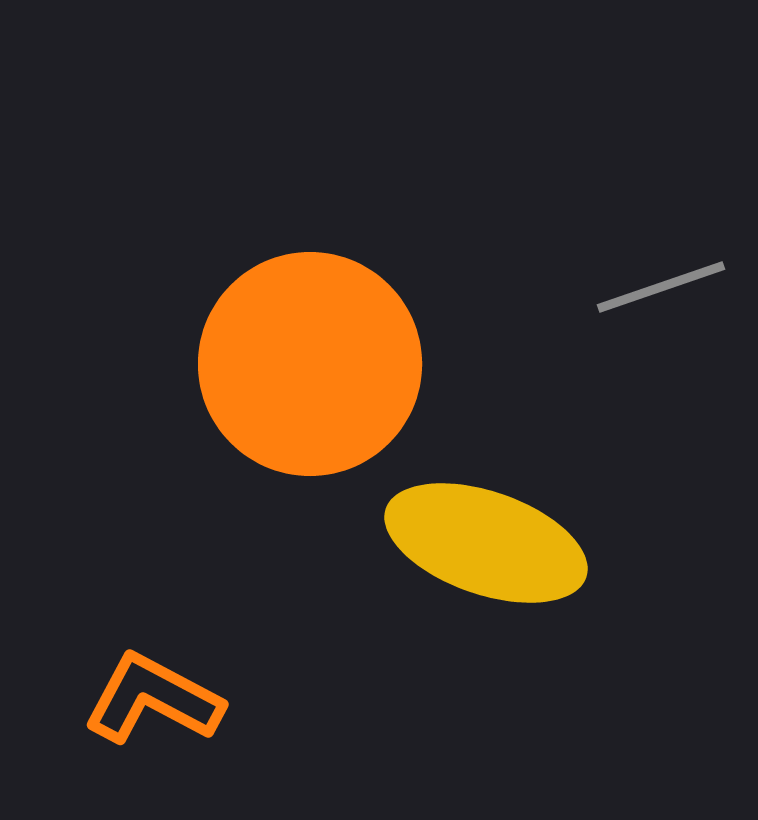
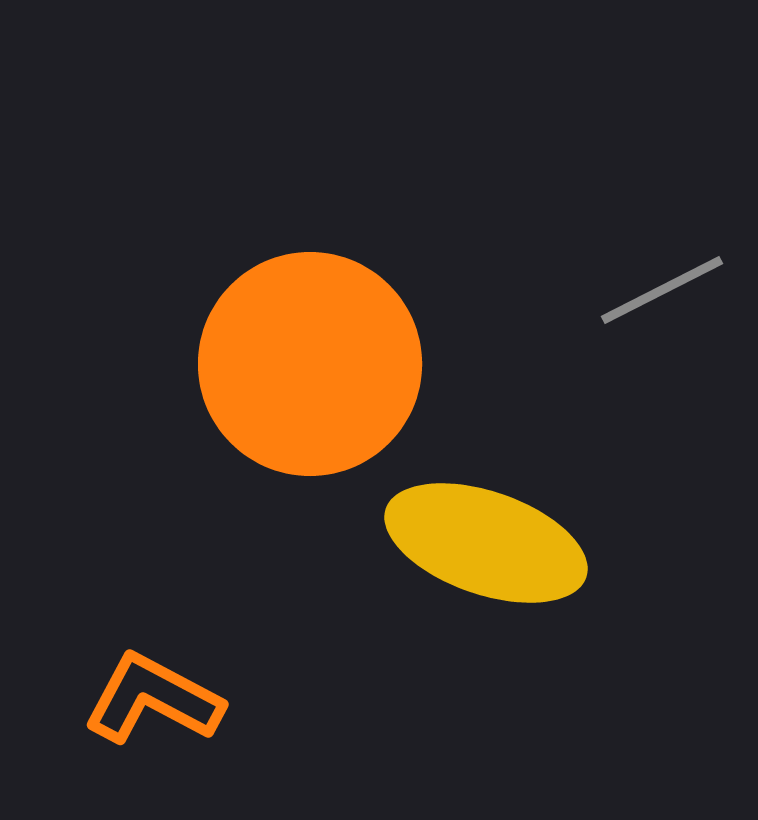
gray line: moved 1 px right, 3 px down; rotated 8 degrees counterclockwise
